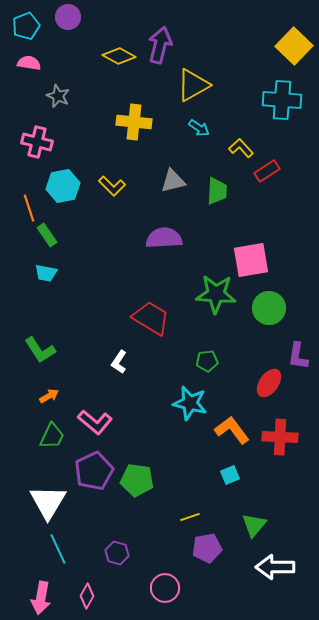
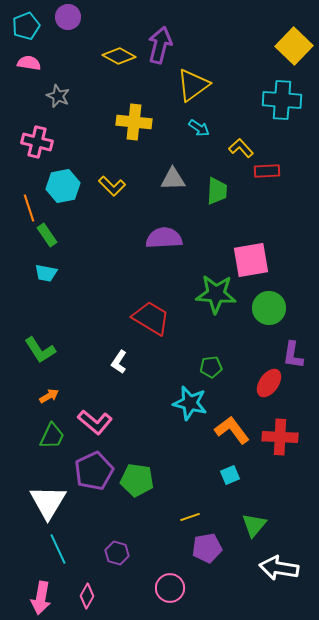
yellow triangle at (193, 85): rotated 6 degrees counterclockwise
red rectangle at (267, 171): rotated 30 degrees clockwise
gray triangle at (173, 181): moved 2 px up; rotated 12 degrees clockwise
purple L-shape at (298, 356): moved 5 px left, 1 px up
green pentagon at (207, 361): moved 4 px right, 6 px down
white arrow at (275, 567): moved 4 px right, 1 px down; rotated 9 degrees clockwise
pink circle at (165, 588): moved 5 px right
